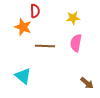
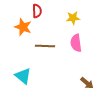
red semicircle: moved 2 px right
pink semicircle: rotated 18 degrees counterclockwise
